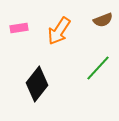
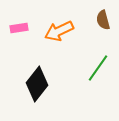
brown semicircle: rotated 96 degrees clockwise
orange arrow: rotated 32 degrees clockwise
green line: rotated 8 degrees counterclockwise
